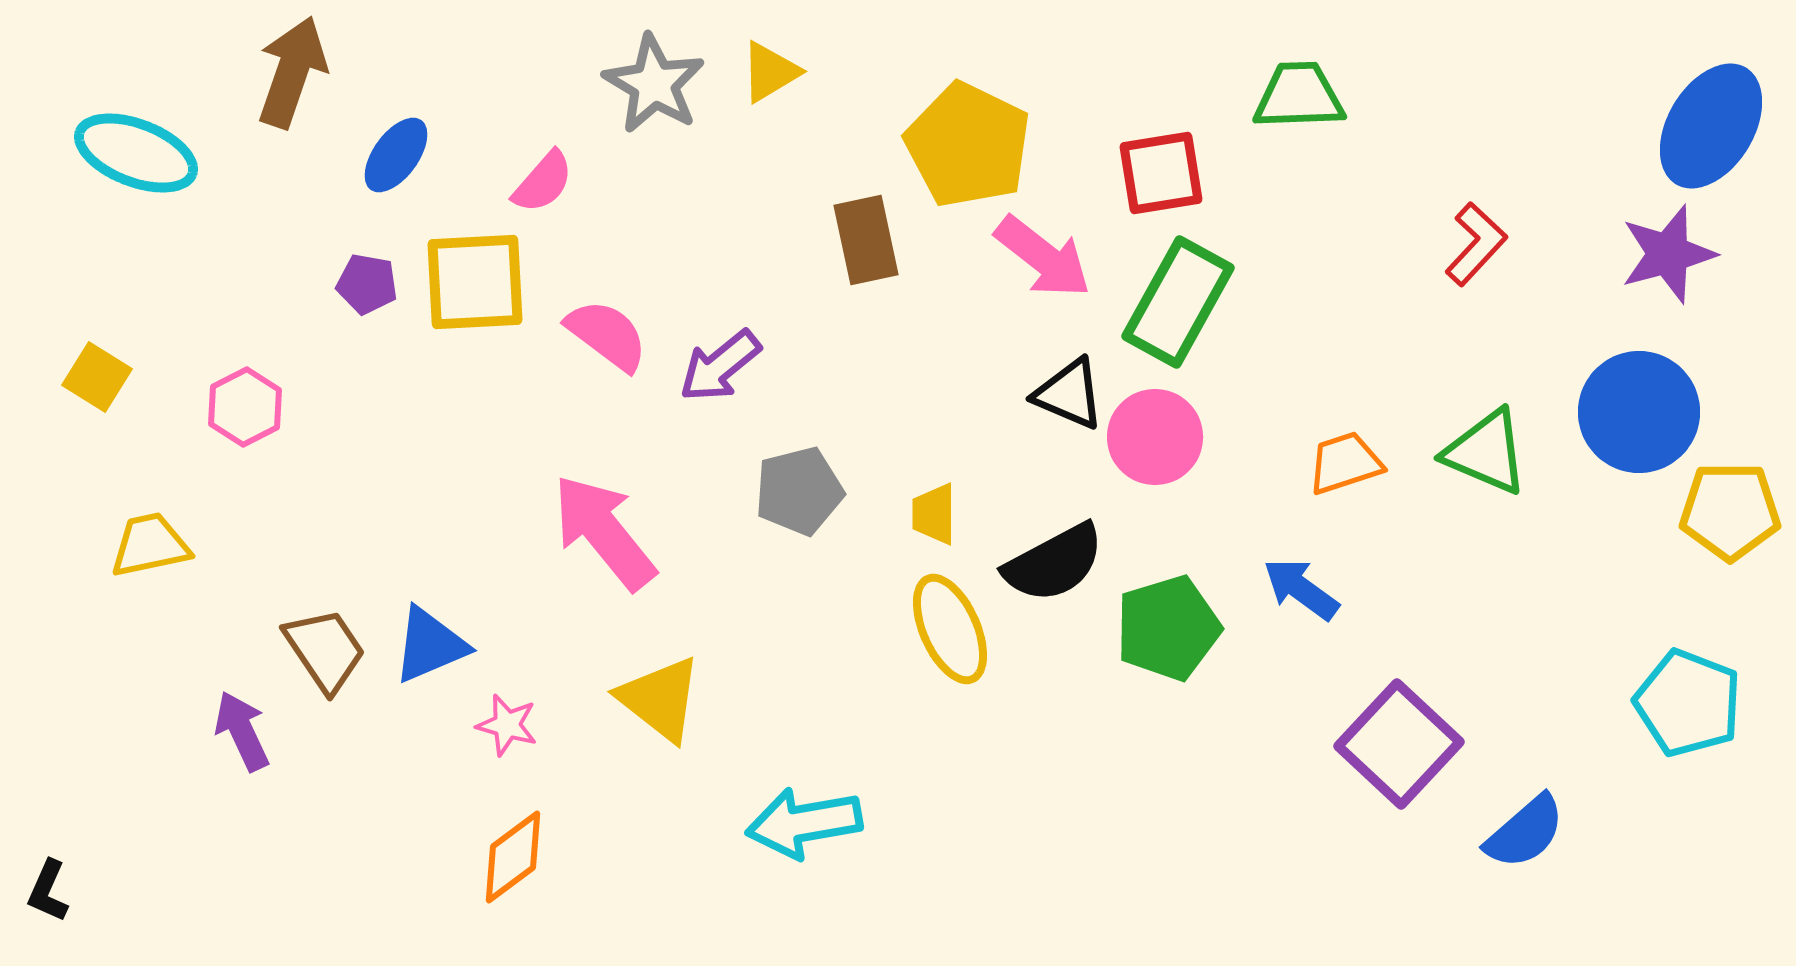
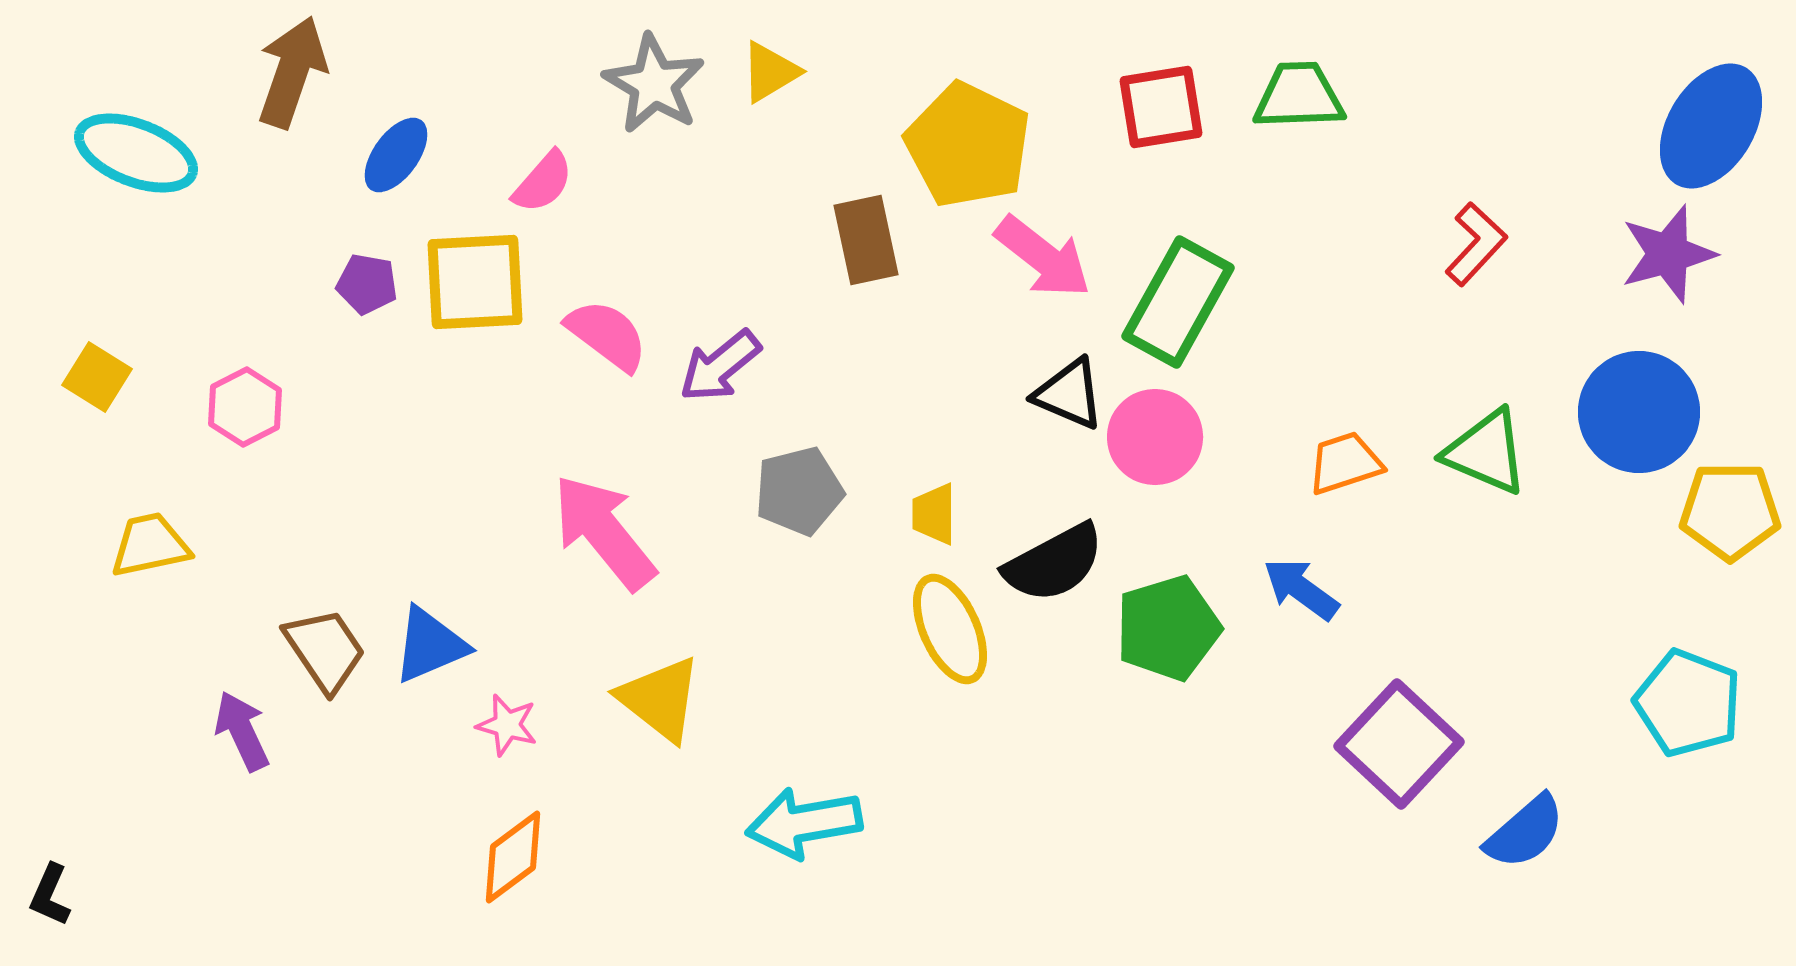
red square at (1161, 173): moved 66 px up
black L-shape at (48, 891): moved 2 px right, 4 px down
